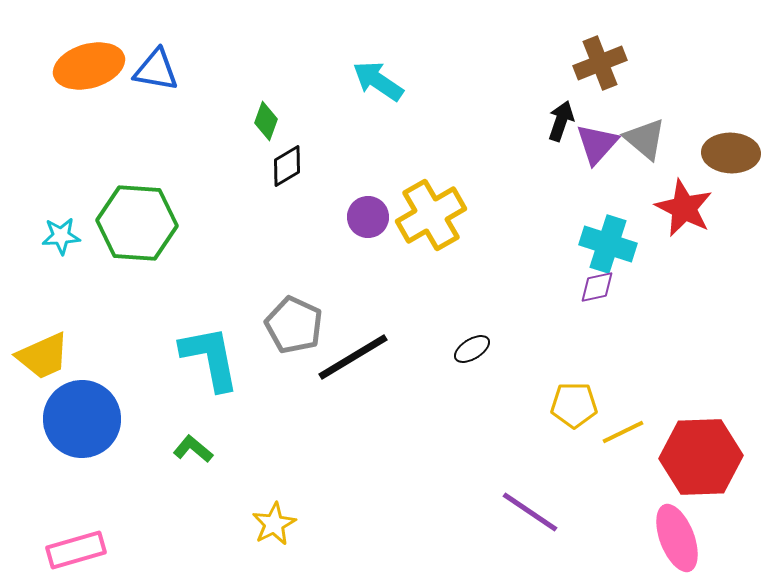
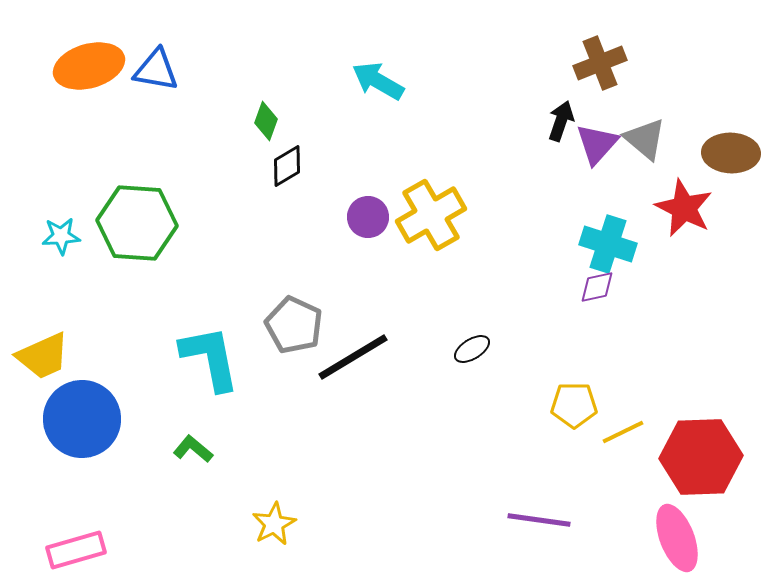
cyan arrow: rotated 4 degrees counterclockwise
purple line: moved 9 px right, 8 px down; rotated 26 degrees counterclockwise
